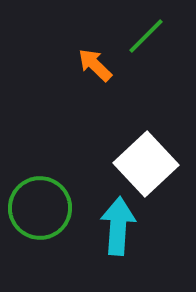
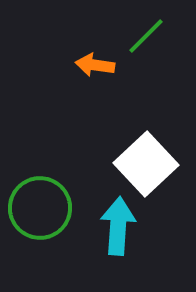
orange arrow: rotated 36 degrees counterclockwise
